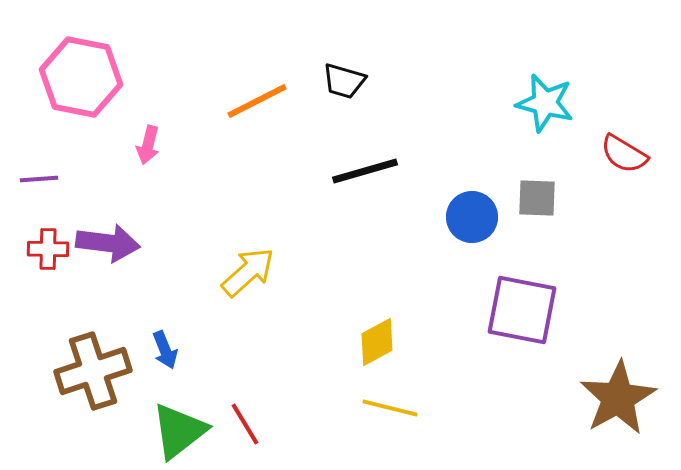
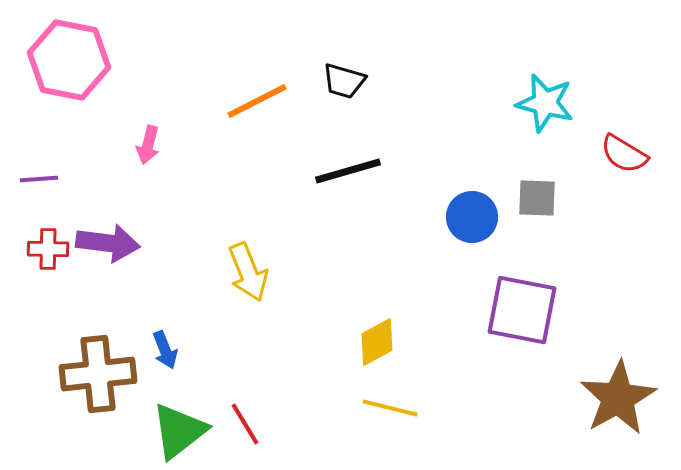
pink hexagon: moved 12 px left, 17 px up
black line: moved 17 px left
yellow arrow: rotated 110 degrees clockwise
brown cross: moved 5 px right, 3 px down; rotated 12 degrees clockwise
